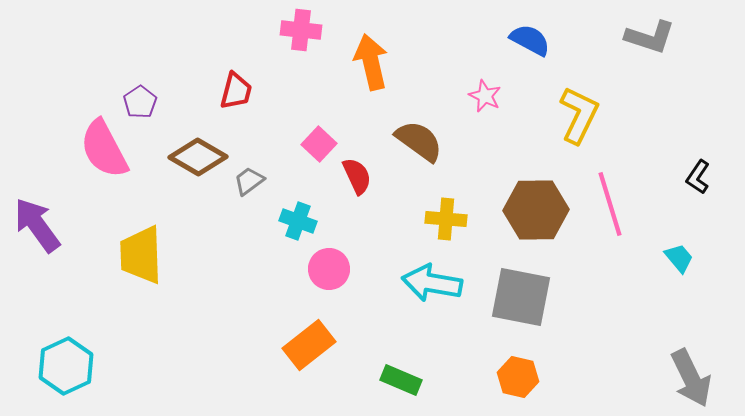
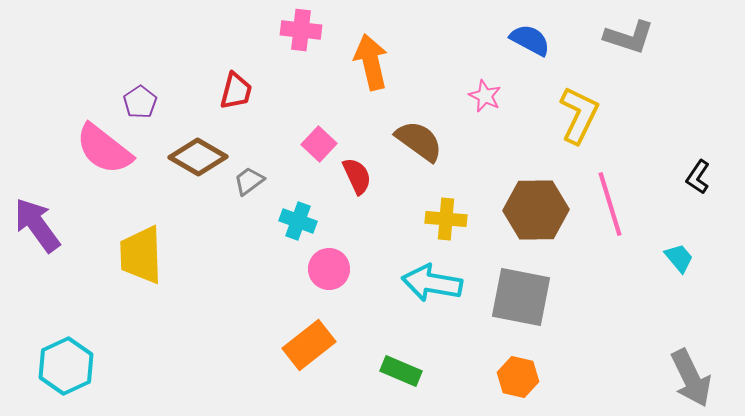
gray L-shape: moved 21 px left
pink semicircle: rotated 24 degrees counterclockwise
green rectangle: moved 9 px up
